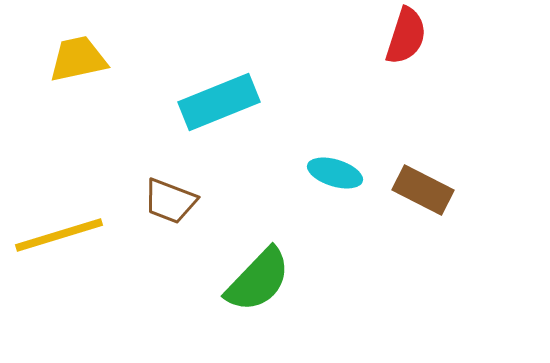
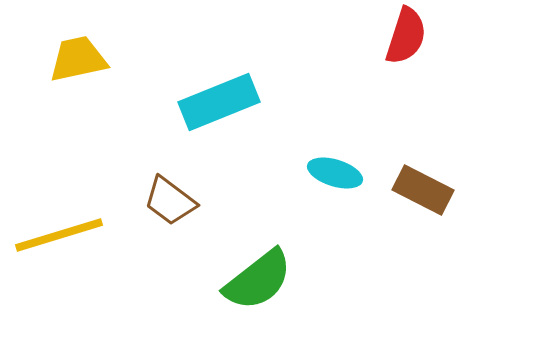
brown trapezoid: rotated 16 degrees clockwise
green semicircle: rotated 8 degrees clockwise
